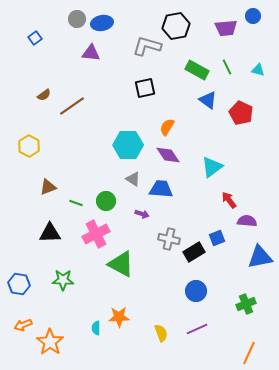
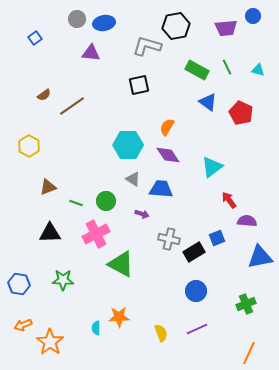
blue ellipse at (102, 23): moved 2 px right
black square at (145, 88): moved 6 px left, 3 px up
blue triangle at (208, 100): moved 2 px down
